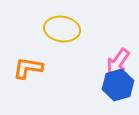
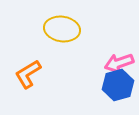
pink arrow: moved 1 px right, 1 px down; rotated 36 degrees clockwise
orange L-shape: moved 6 px down; rotated 40 degrees counterclockwise
